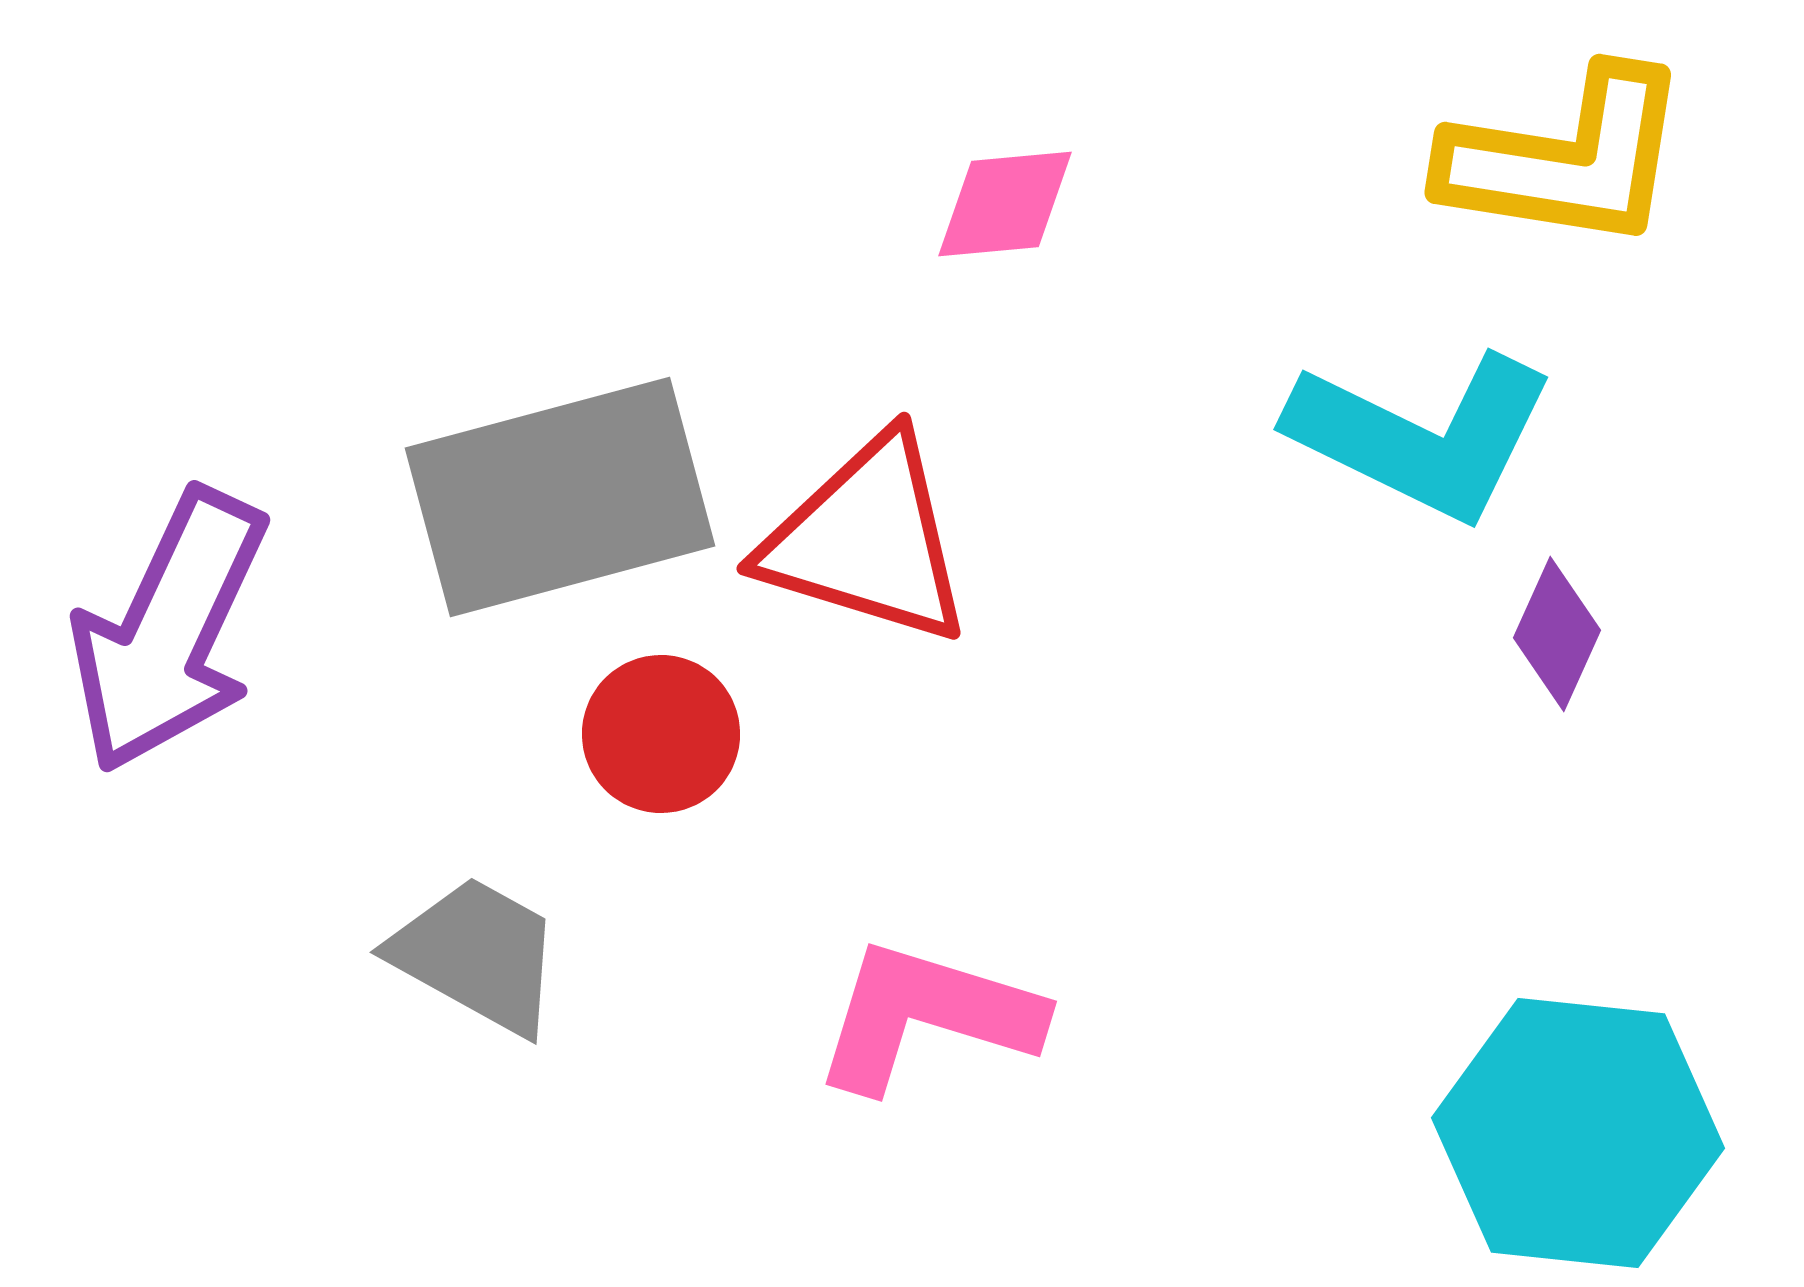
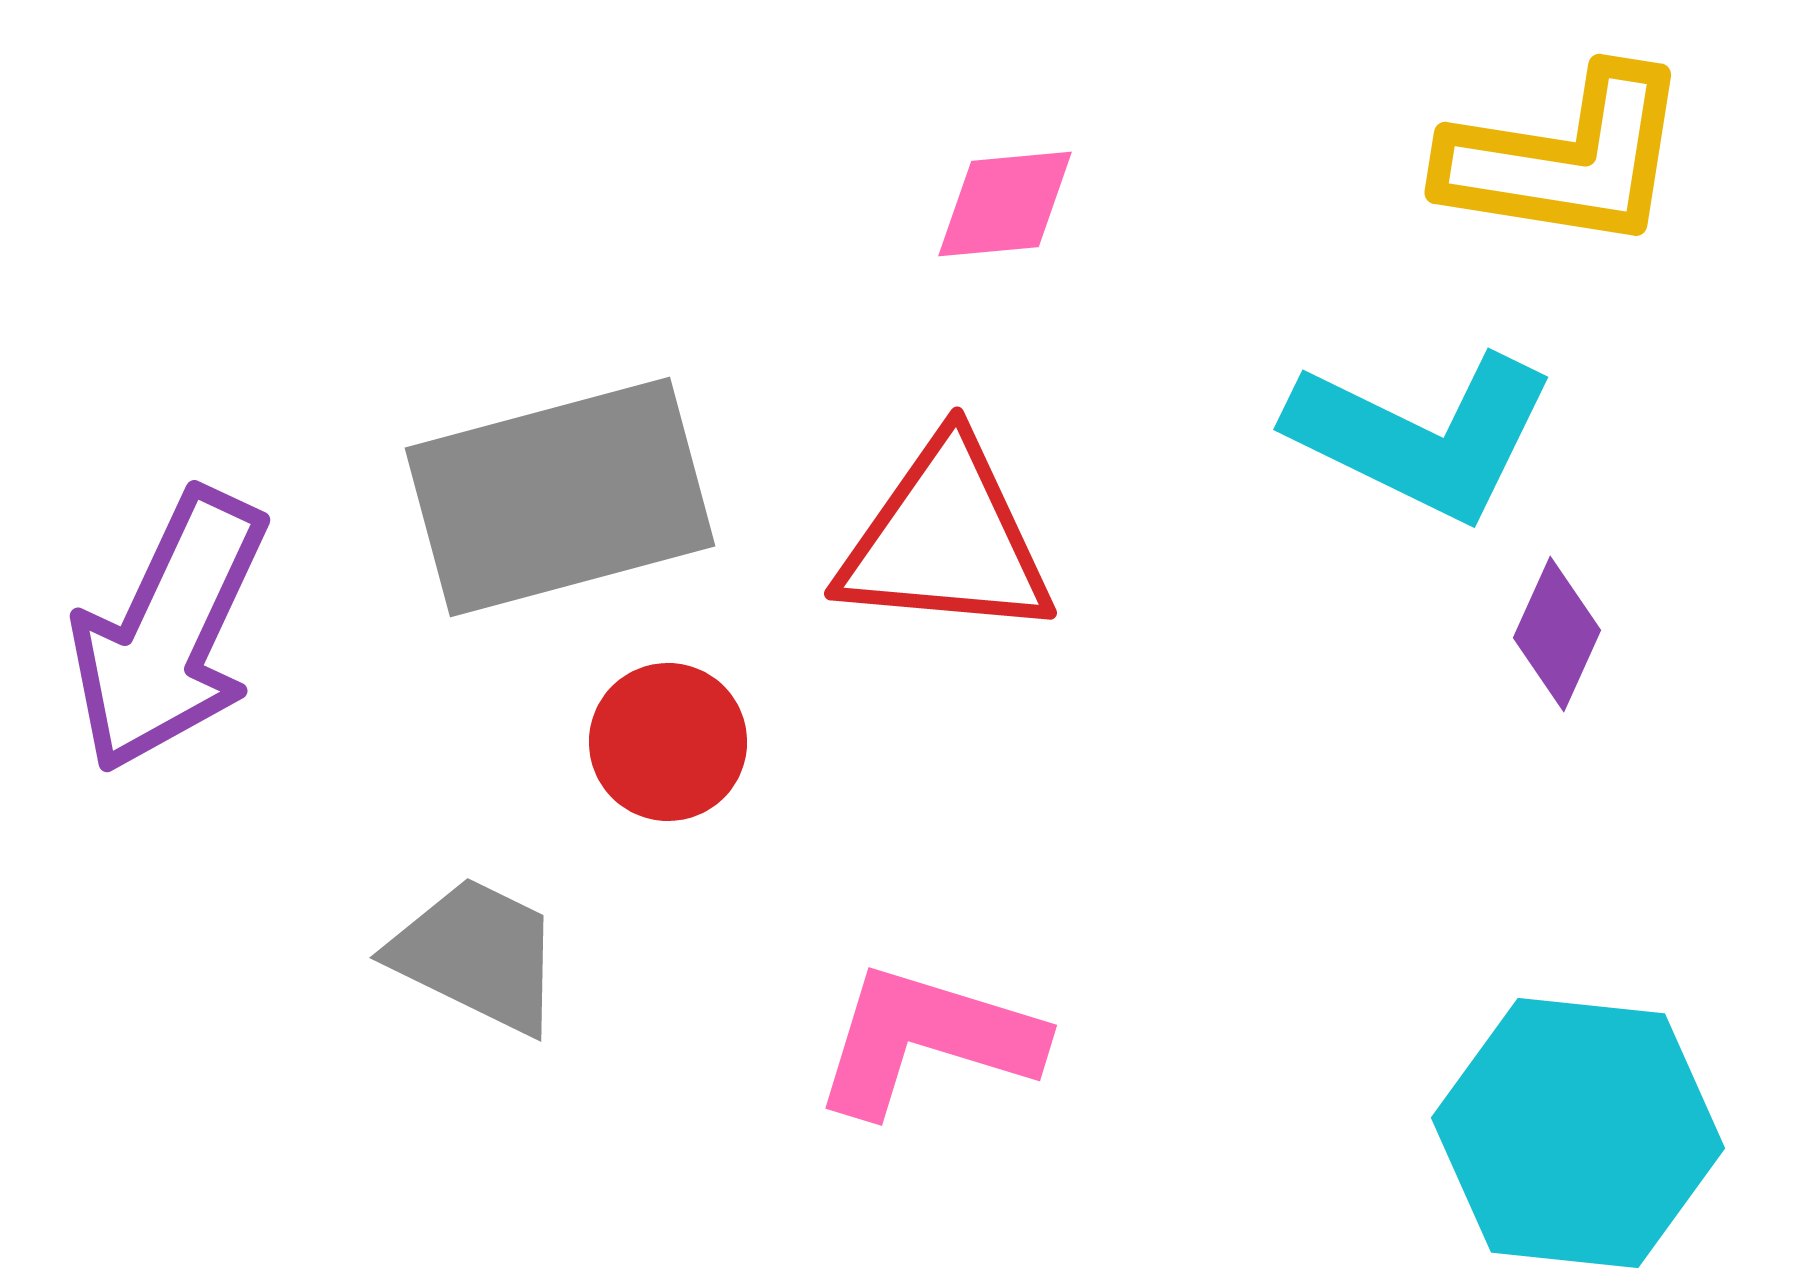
red triangle: moved 79 px right; rotated 12 degrees counterclockwise
red circle: moved 7 px right, 8 px down
gray trapezoid: rotated 3 degrees counterclockwise
pink L-shape: moved 24 px down
